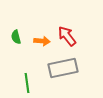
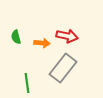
red arrow: rotated 140 degrees clockwise
orange arrow: moved 2 px down
gray rectangle: rotated 40 degrees counterclockwise
